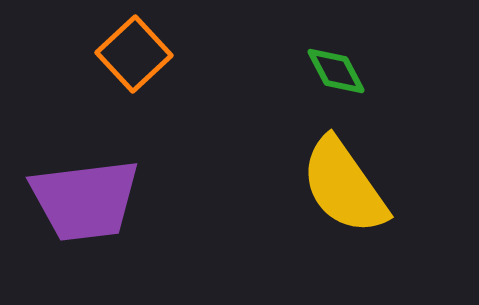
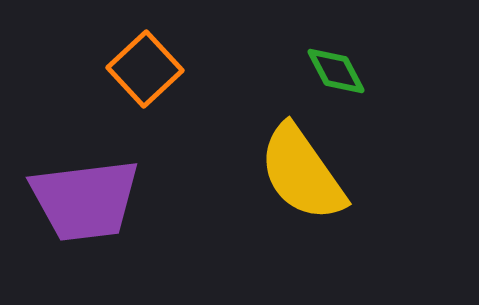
orange square: moved 11 px right, 15 px down
yellow semicircle: moved 42 px left, 13 px up
